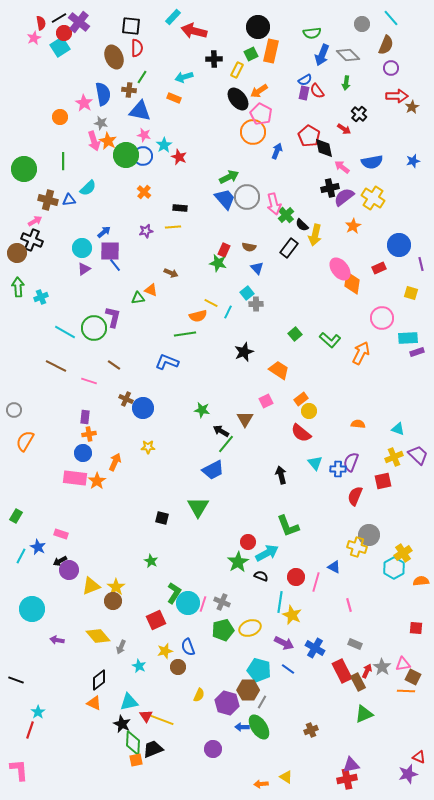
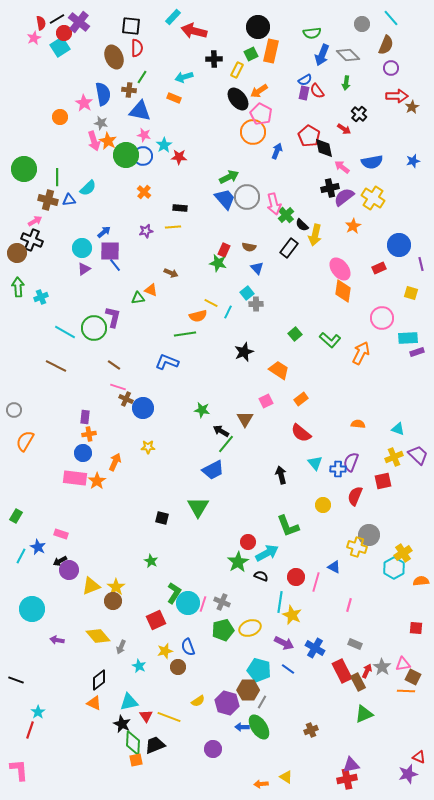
black line at (59, 18): moved 2 px left, 1 px down
red star at (179, 157): rotated 21 degrees counterclockwise
green line at (63, 161): moved 6 px left, 16 px down
orange diamond at (352, 283): moved 9 px left, 8 px down
pink line at (89, 381): moved 29 px right, 6 px down
yellow circle at (309, 411): moved 14 px right, 94 px down
pink line at (349, 605): rotated 32 degrees clockwise
yellow semicircle at (199, 695): moved 1 px left, 6 px down; rotated 32 degrees clockwise
yellow line at (162, 720): moved 7 px right, 3 px up
black trapezoid at (153, 749): moved 2 px right, 4 px up
